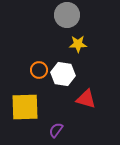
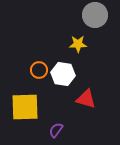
gray circle: moved 28 px right
